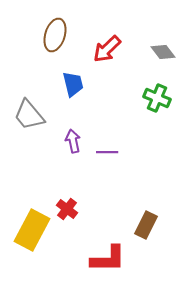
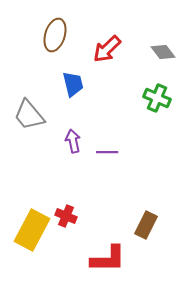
red cross: moved 1 px left, 7 px down; rotated 15 degrees counterclockwise
